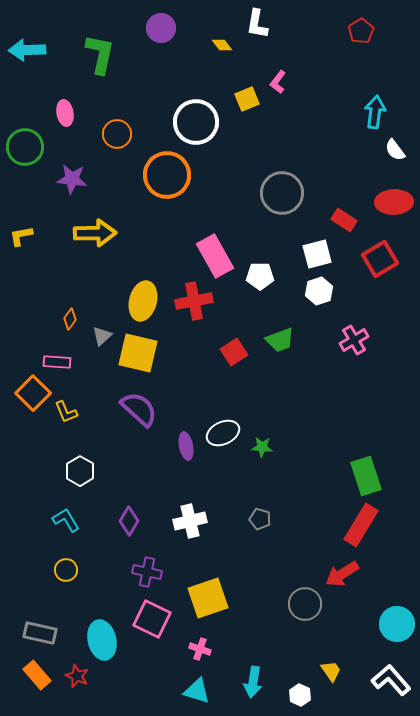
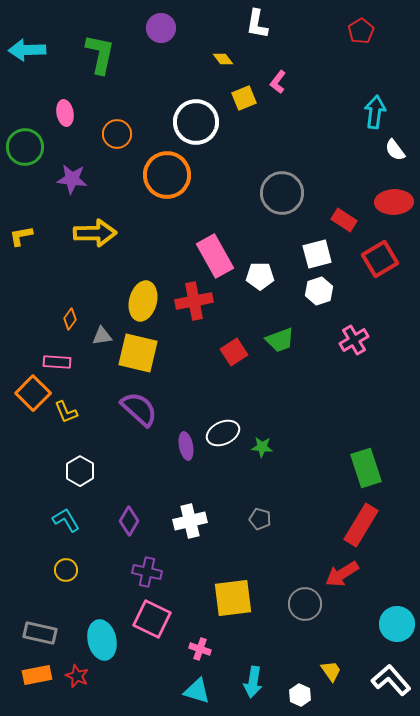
yellow diamond at (222, 45): moved 1 px right, 14 px down
yellow square at (247, 99): moved 3 px left, 1 px up
gray triangle at (102, 336): rotated 35 degrees clockwise
green rectangle at (366, 476): moved 8 px up
yellow square at (208, 598): moved 25 px right; rotated 12 degrees clockwise
orange rectangle at (37, 675): rotated 60 degrees counterclockwise
